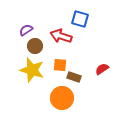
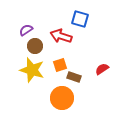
orange square: rotated 24 degrees counterclockwise
